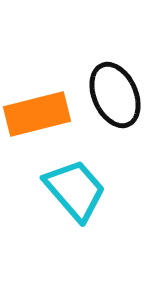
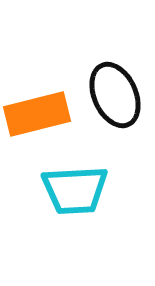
cyan trapezoid: rotated 128 degrees clockwise
